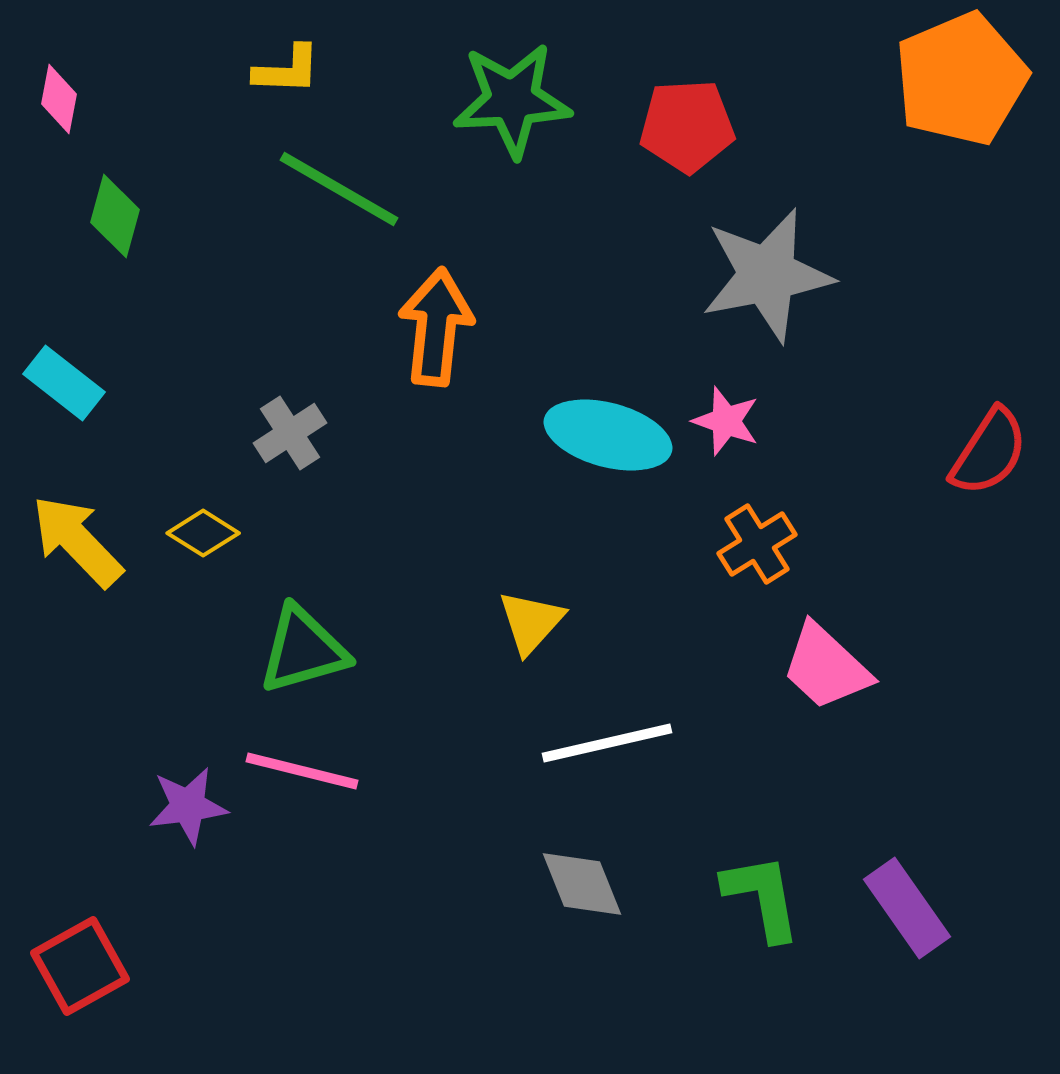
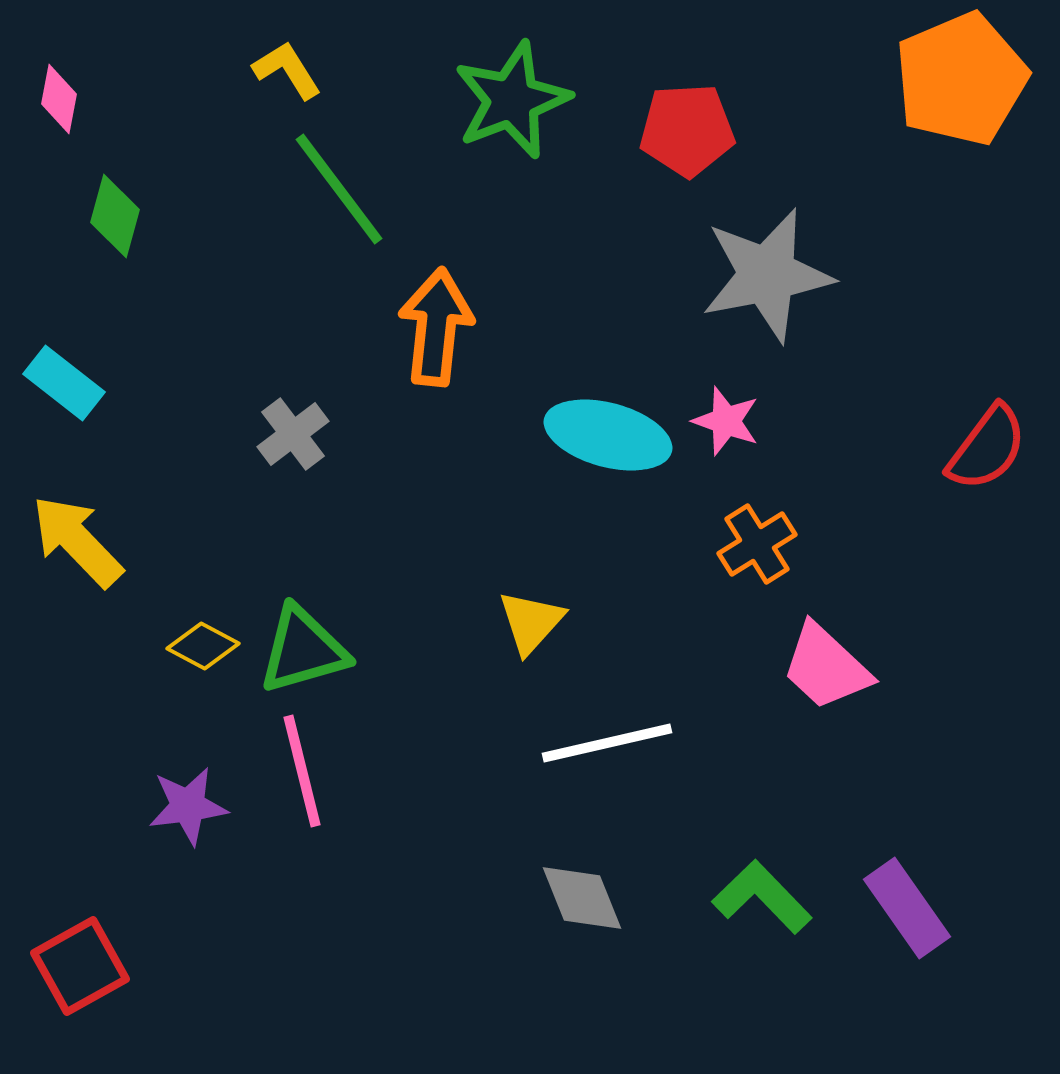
yellow L-shape: rotated 124 degrees counterclockwise
green star: rotated 18 degrees counterclockwise
red pentagon: moved 4 px down
green line: rotated 23 degrees clockwise
gray cross: moved 3 px right, 1 px down; rotated 4 degrees counterclockwise
red semicircle: moved 2 px left, 4 px up; rotated 4 degrees clockwise
yellow diamond: moved 113 px down; rotated 4 degrees counterclockwise
pink line: rotated 62 degrees clockwise
gray diamond: moved 14 px down
green L-shape: rotated 34 degrees counterclockwise
